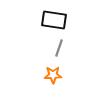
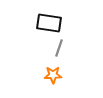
black rectangle: moved 5 px left, 3 px down
